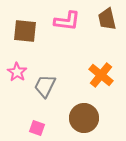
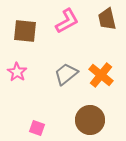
pink L-shape: rotated 36 degrees counterclockwise
gray trapezoid: moved 21 px right, 12 px up; rotated 25 degrees clockwise
brown circle: moved 6 px right, 2 px down
